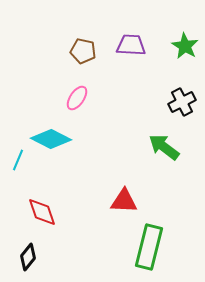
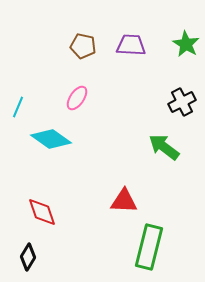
green star: moved 1 px right, 2 px up
brown pentagon: moved 5 px up
cyan diamond: rotated 9 degrees clockwise
cyan line: moved 53 px up
black diamond: rotated 8 degrees counterclockwise
